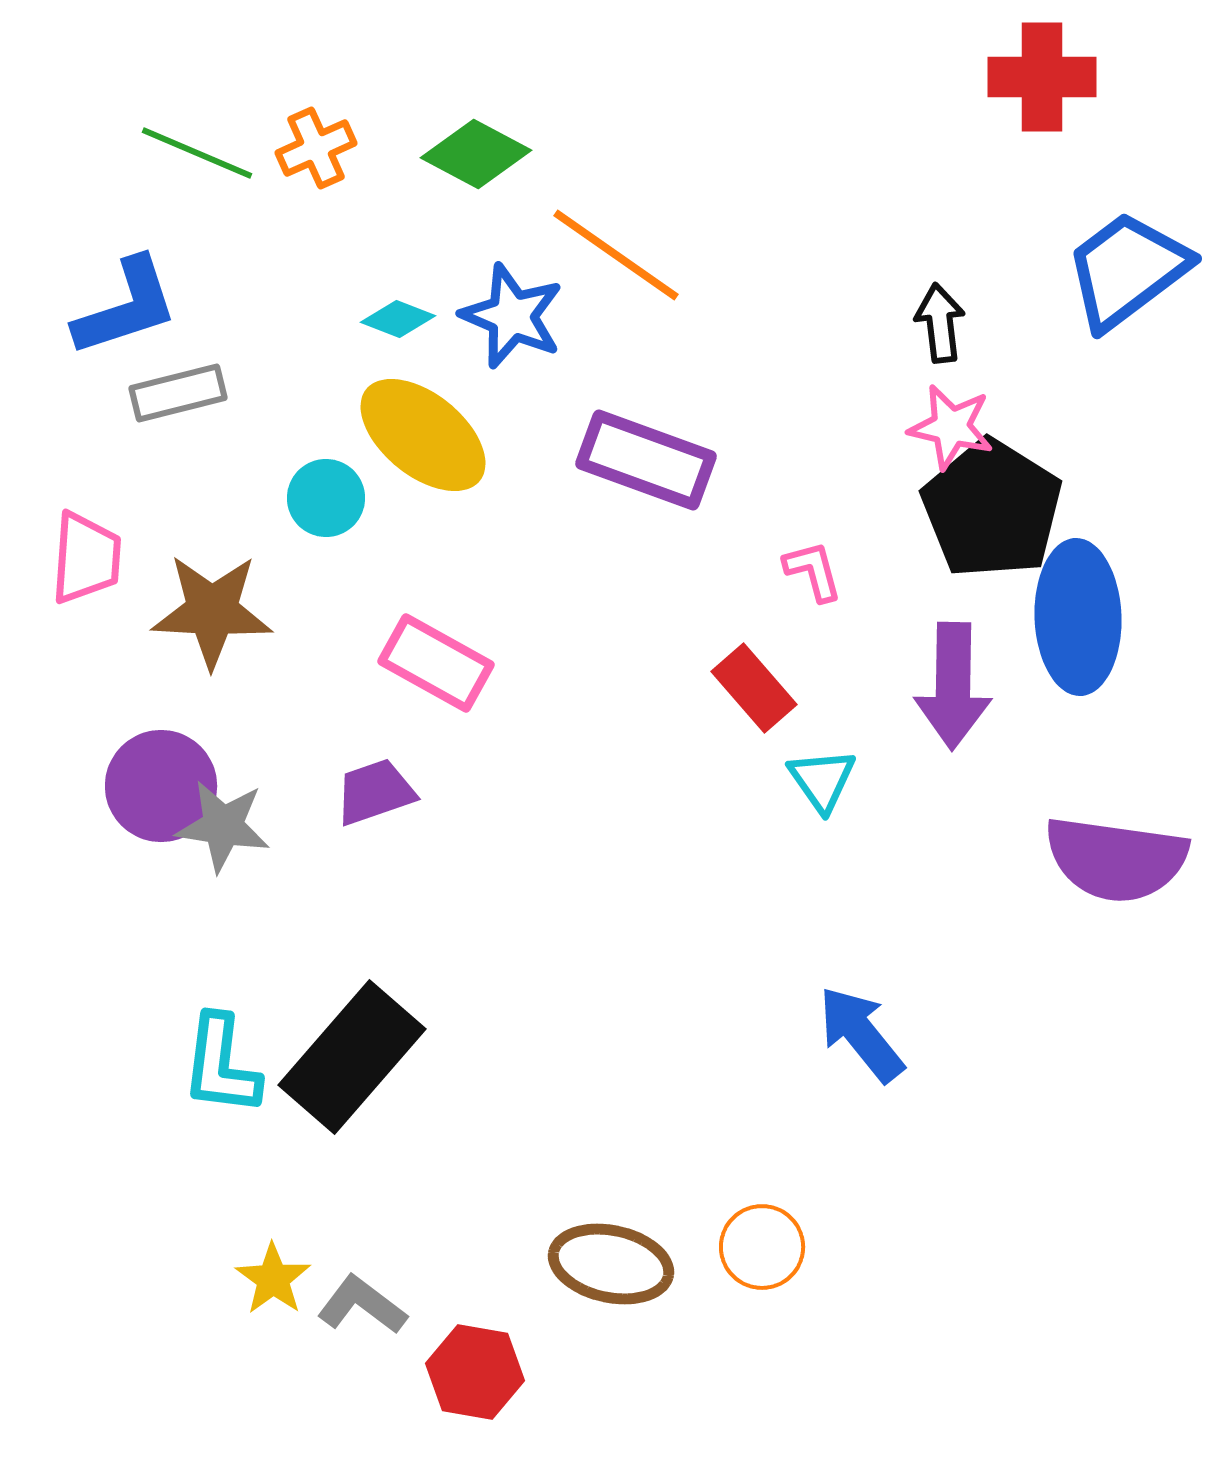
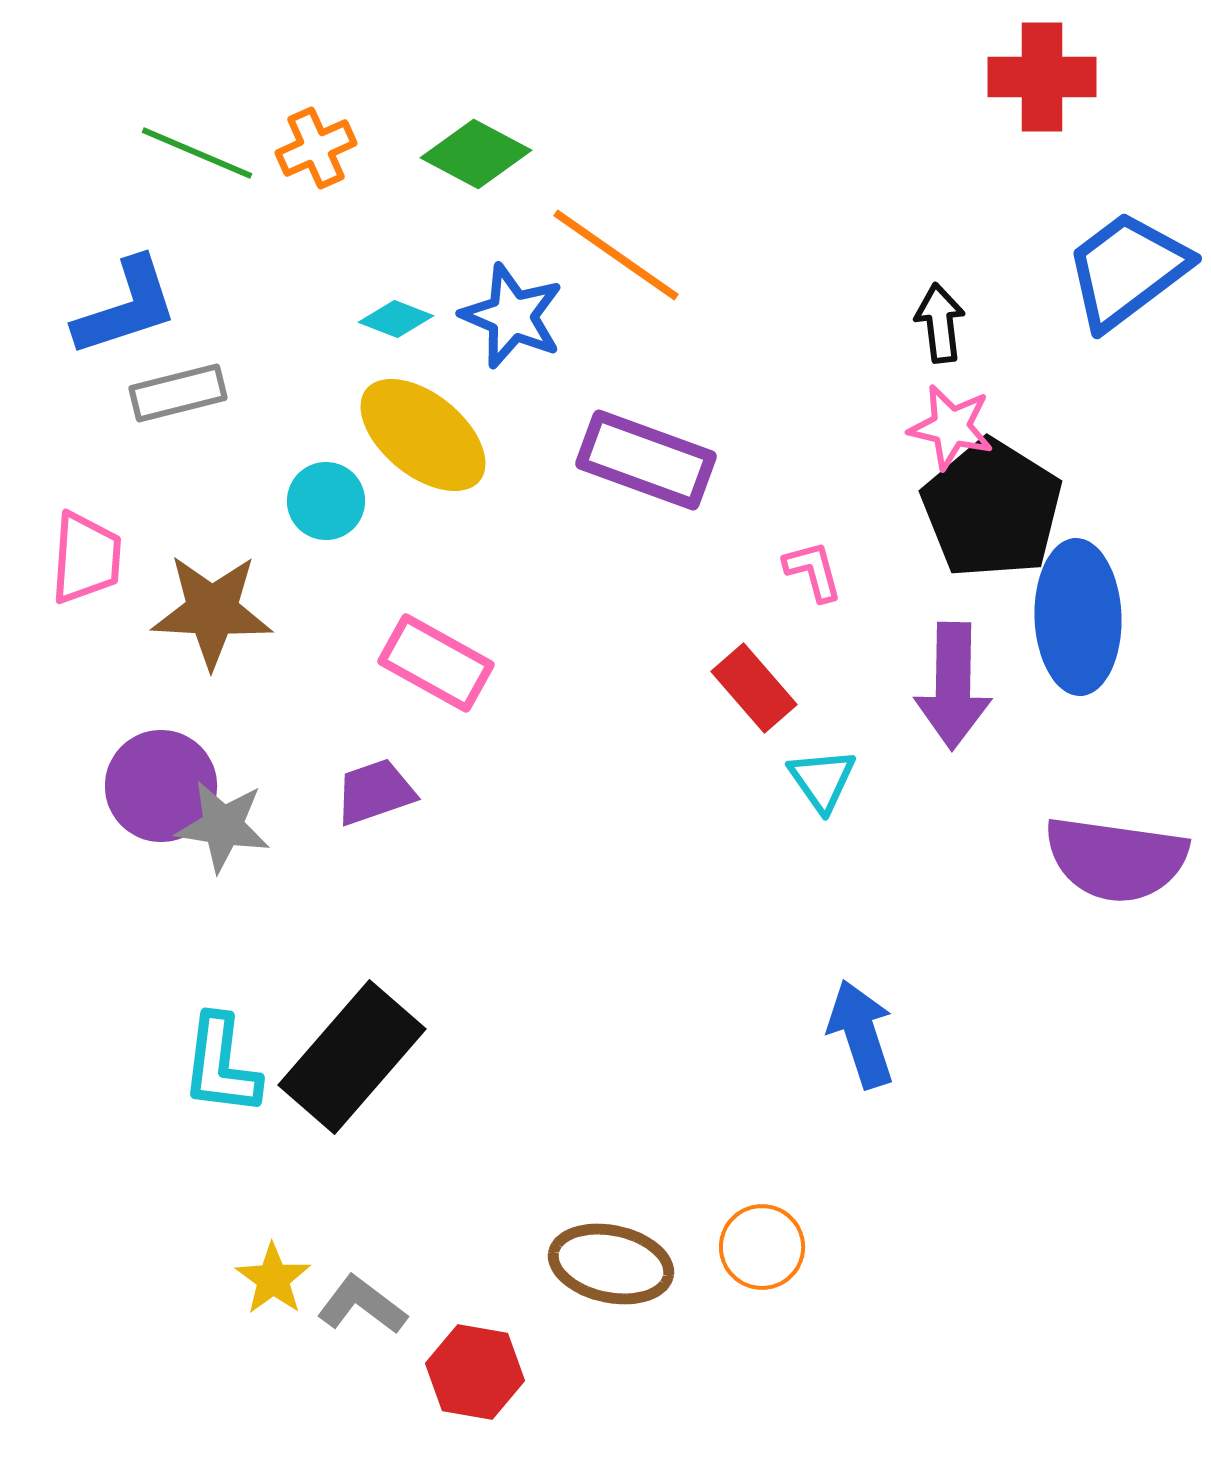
cyan diamond: moved 2 px left
cyan circle: moved 3 px down
blue arrow: rotated 21 degrees clockwise
